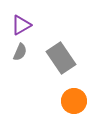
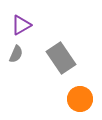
gray semicircle: moved 4 px left, 2 px down
orange circle: moved 6 px right, 2 px up
